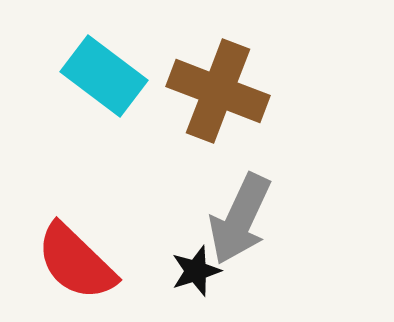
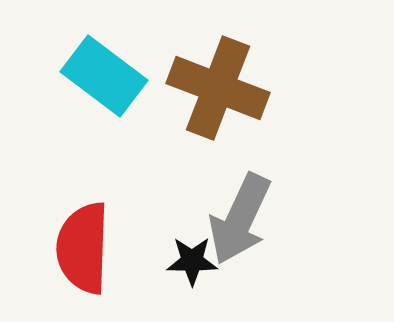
brown cross: moved 3 px up
red semicircle: moved 7 px right, 14 px up; rotated 48 degrees clockwise
black star: moved 4 px left, 10 px up; rotated 18 degrees clockwise
